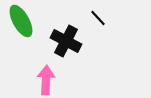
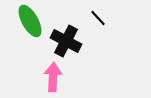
green ellipse: moved 9 px right
pink arrow: moved 7 px right, 3 px up
